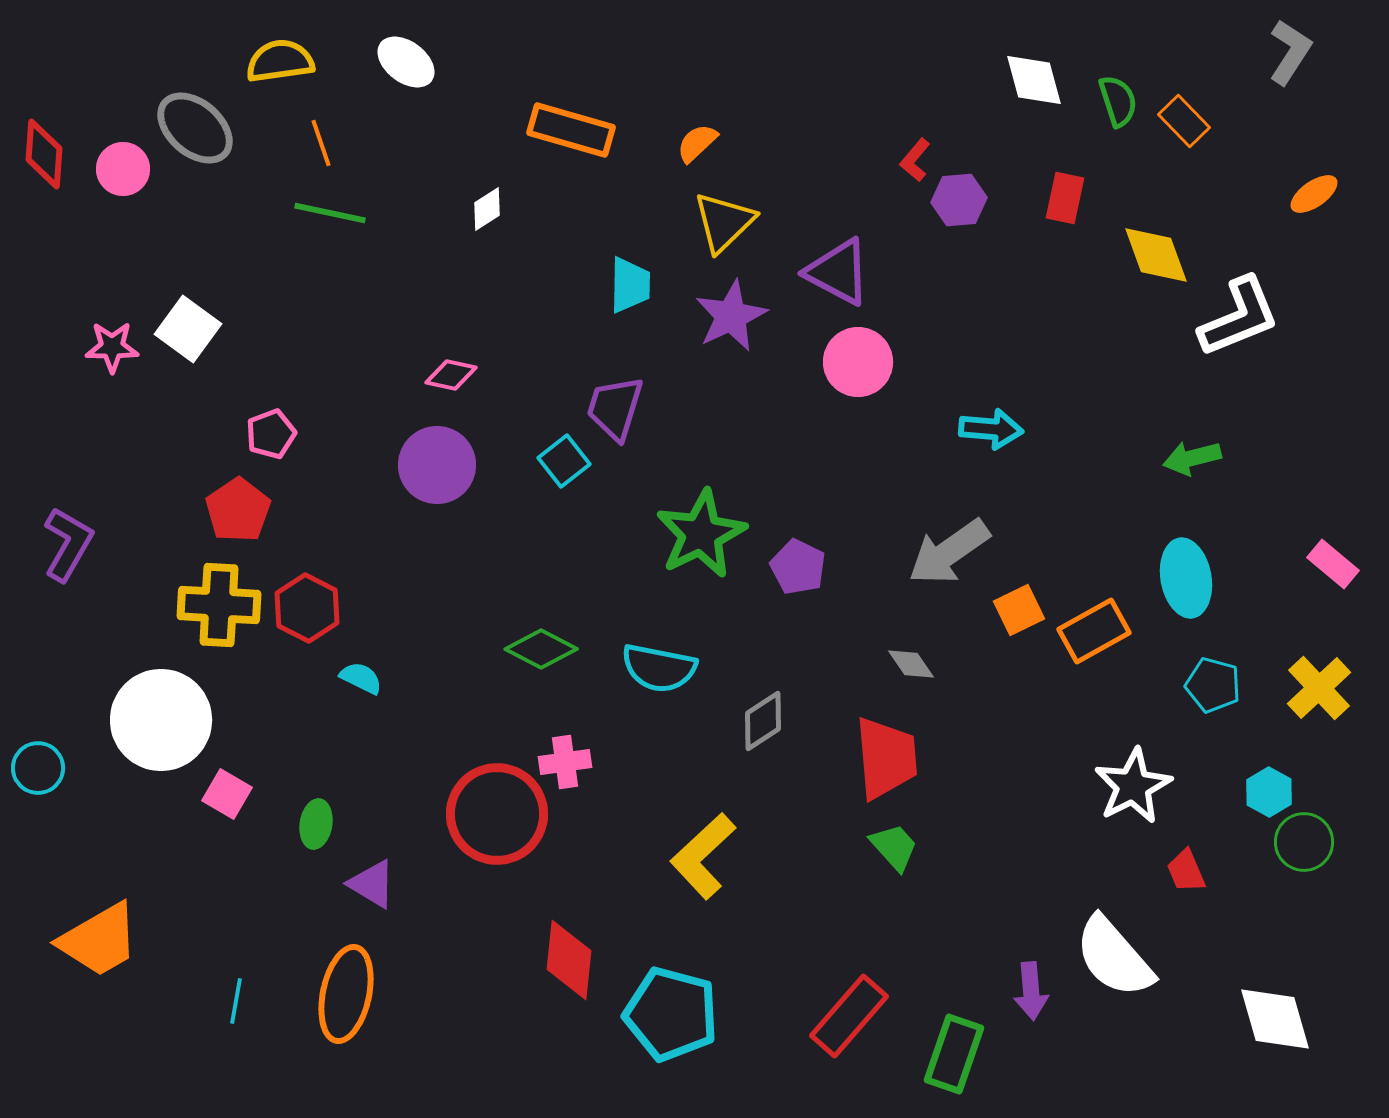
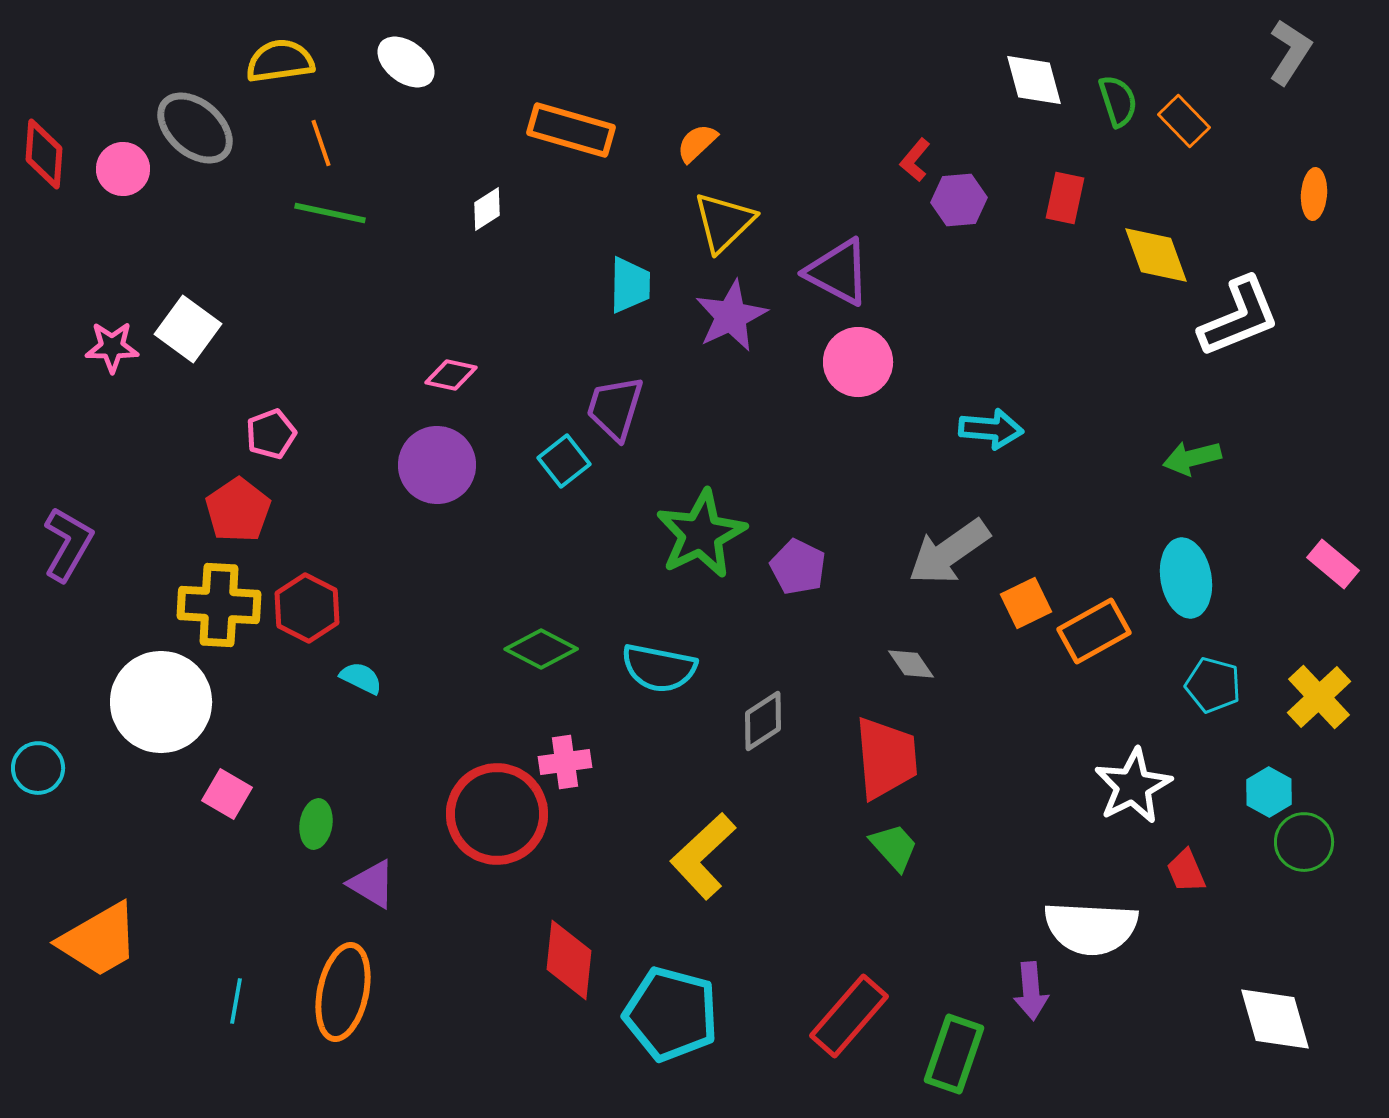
orange ellipse at (1314, 194): rotated 51 degrees counterclockwise
orange square at (1019, 610): moved 7 px right, 7 px up
yellow cross at (1319, 688): moved 9 px down
white circle at (161, 720): moved 18 px up
white semicircle at (1114, 957): moved 23 px left, 29 px up; rotated 46 degrees counterclockwise
orange ellipse at (346, 994): moved 3 px left, 2 px up
